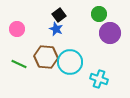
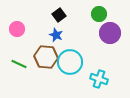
blue star: moved 6 px down
